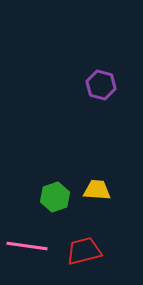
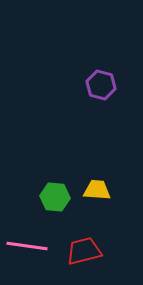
green hexagon: rotated 24 degrees clockwise
